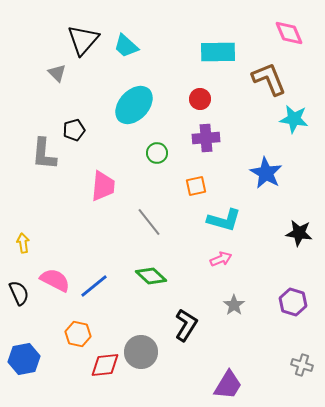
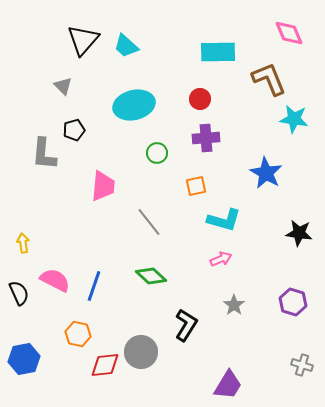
gray triangle: moved 6 px right, 13 px down
cyan ellipse: rotated 33 degrees clockwise
blue line: rotated 32 degrees counterclockwise
